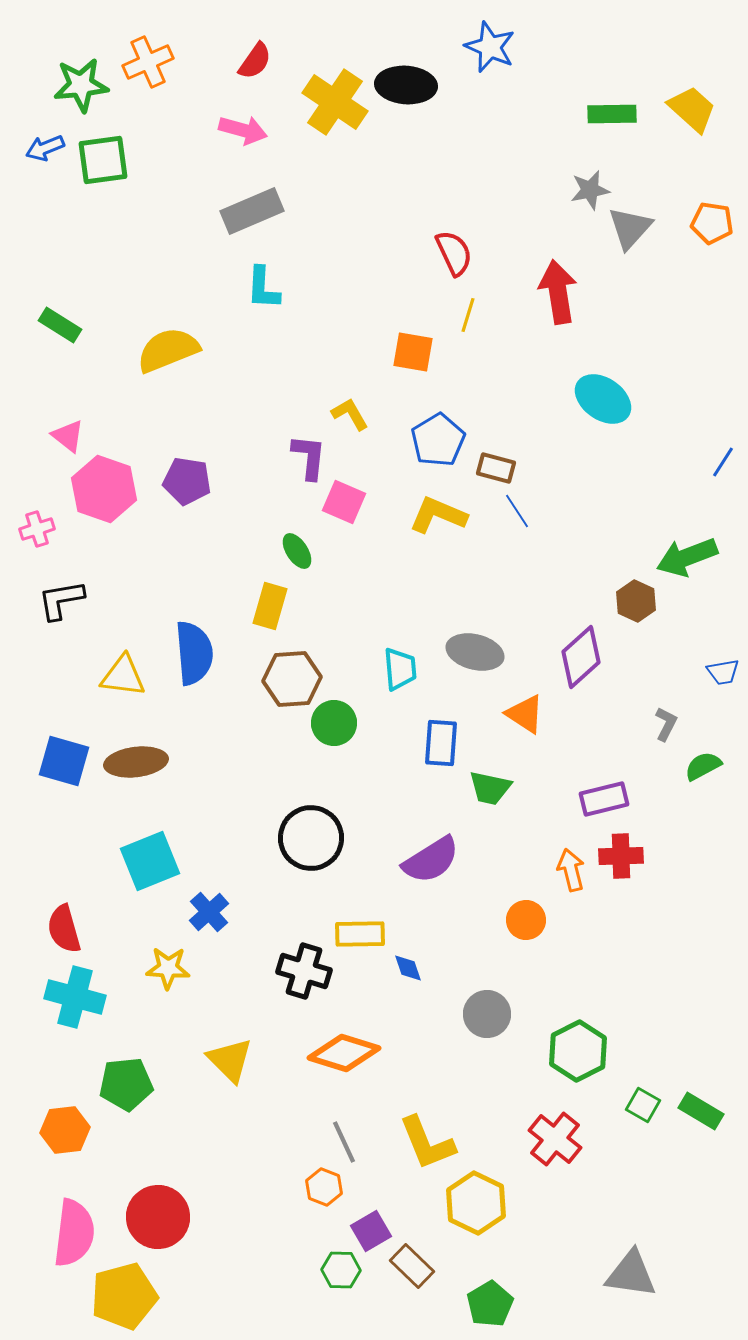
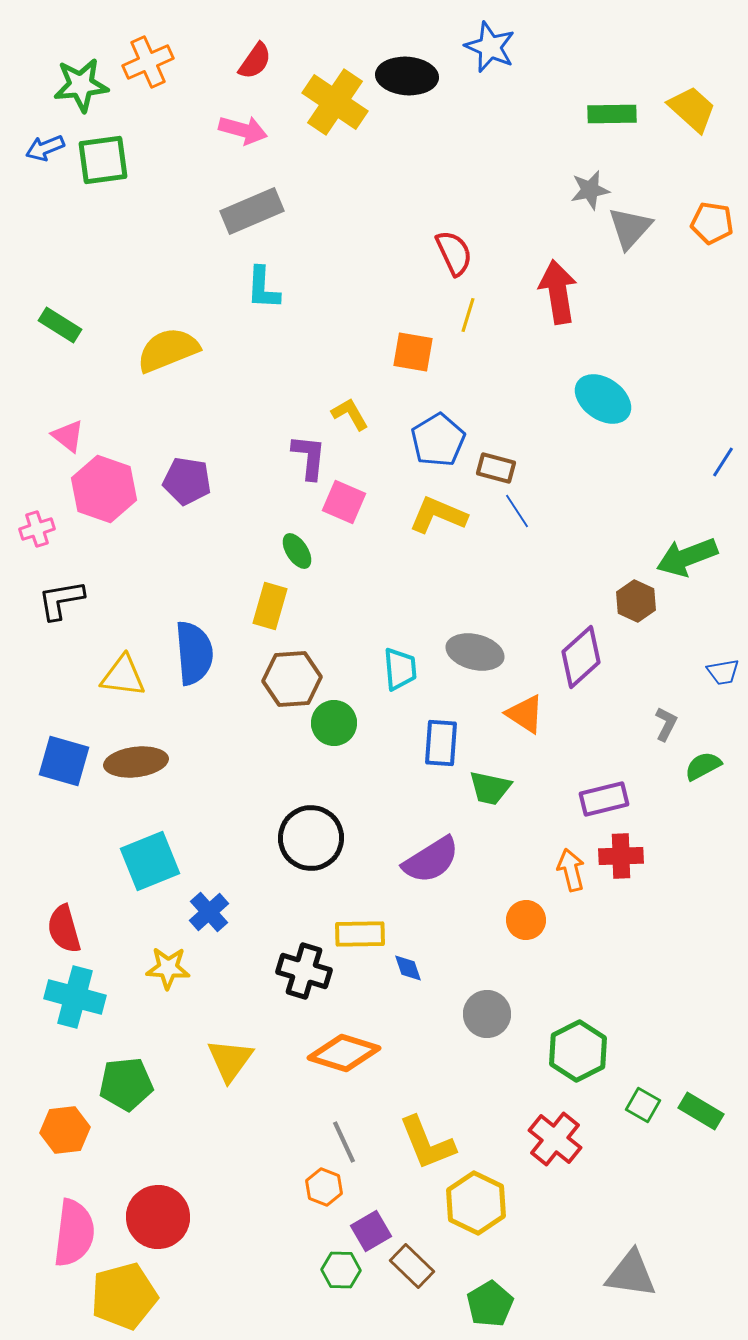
black ellipse at (406, 85): moved 1 px right, 9 px up
yellow triangle at (230, 1060): rotated 21 degrees clockwise
